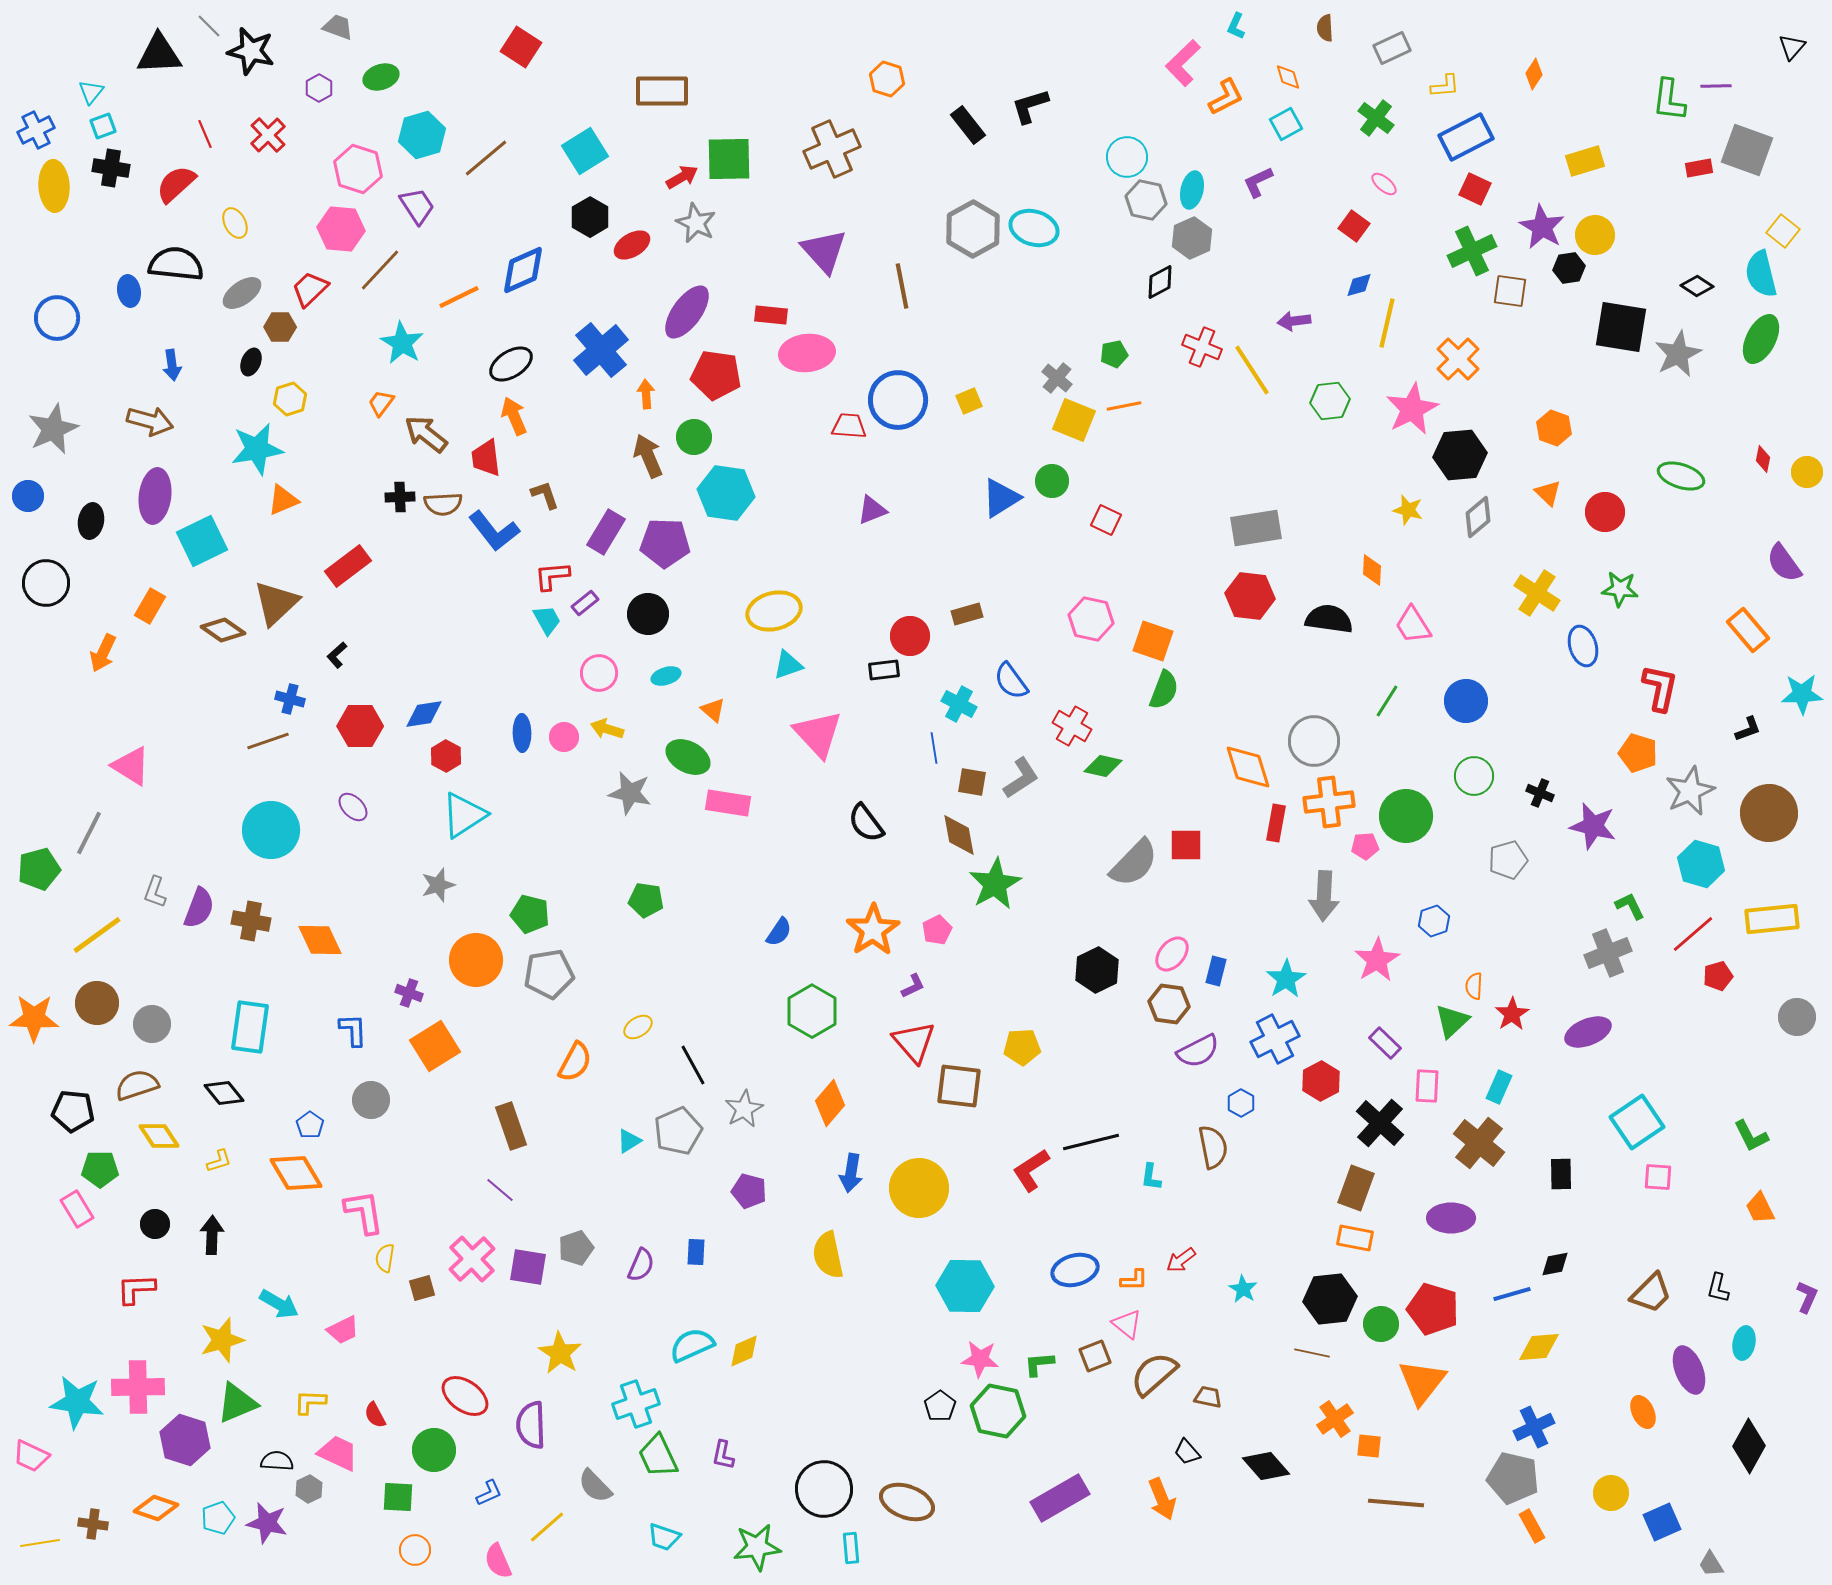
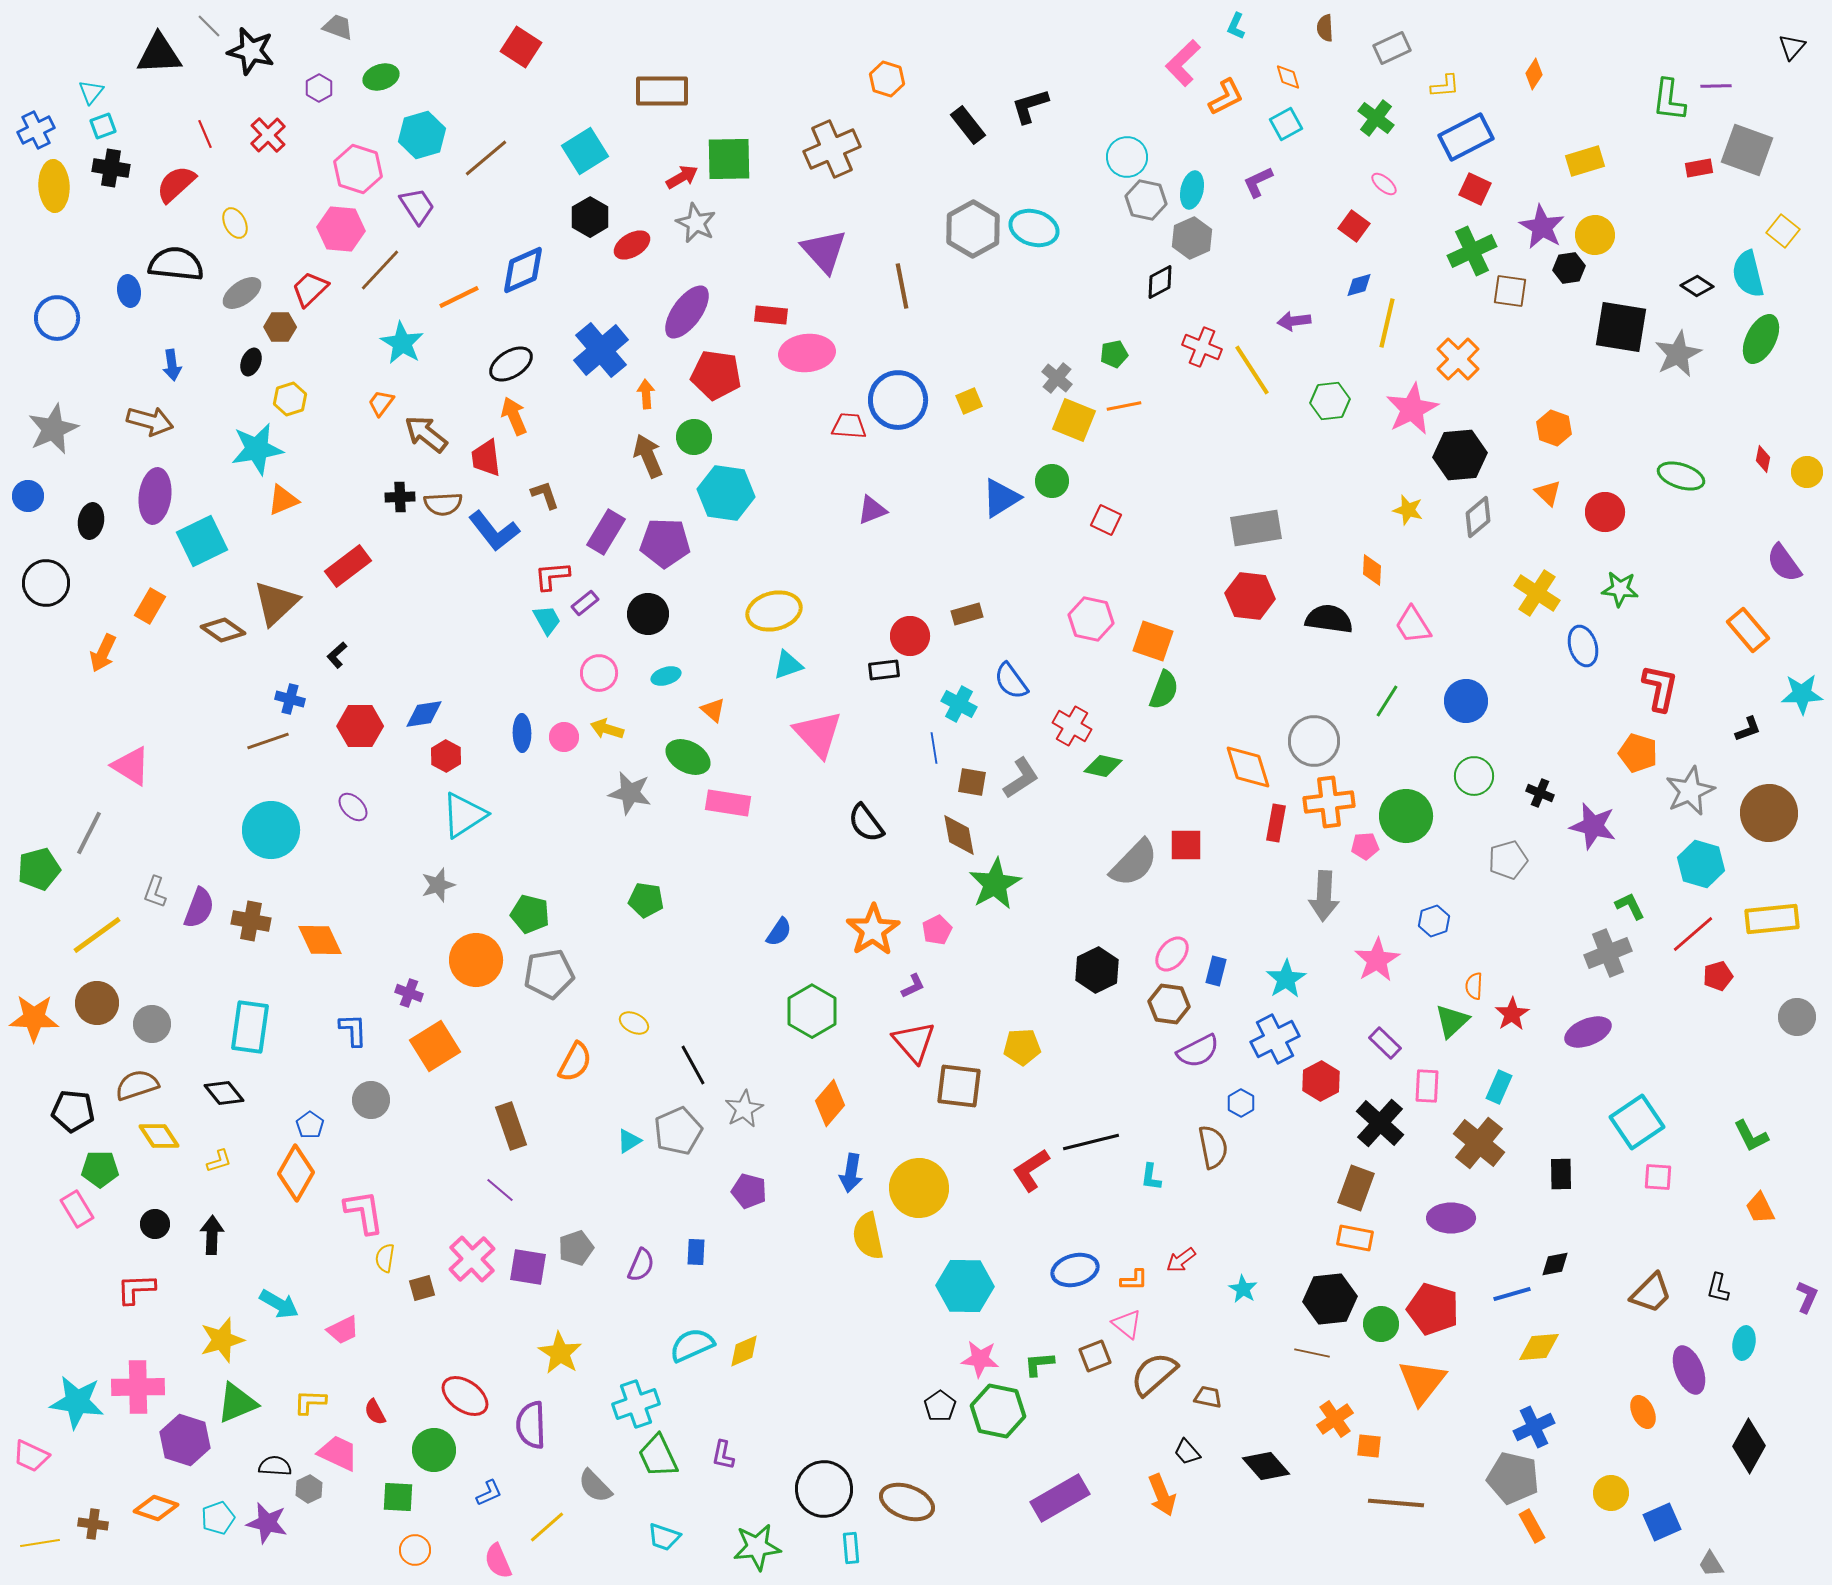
cyan semicircle at (1761, 274): moved 13 px left
yellow ellipse at (638, 1027): moved 4 px left, 4 px up; rotated 60 degrees clockwise
orange diamond at (296, 1173): rotated 60 degrees clockwise
yellow semicircle at (828, 1255): moved 40 px right, 19 px up
red semicircle at (375, 1415): moved 3 px up
black semicircle at (277, 1461): moved 2 px left, 5 px down
orange arrow at (1162, 1499): moved 4 px up
